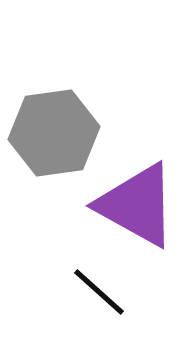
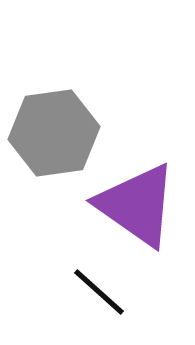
purple triangle: rotated 6 degrees clockwise
